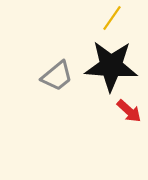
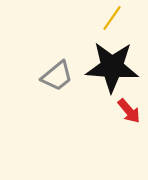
black star: moved 1 px right, 1 px down
red arrow: rotated 8 degrees clockwise
